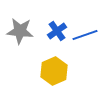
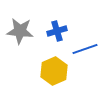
blue cross: rotated 18 degrees clockwise
blue line: moved 14 px down
